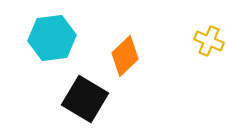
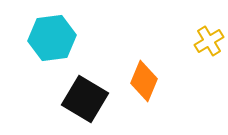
yellow cross: rotated 36 degrees clockwise
orange diamond: moved 19 px right, 25 px down; rotated 24 degrees counterclockwise
